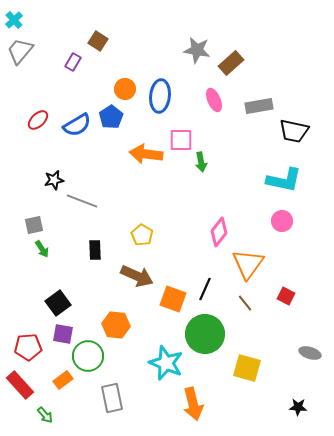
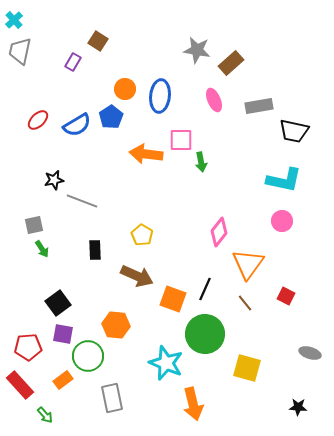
gray trapezoid at (20, 51): rotated 28 degrees counterclockwise
